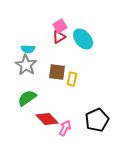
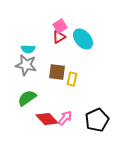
gray star: rotated 20 degrees counterclockwise
pink arrow: moved 10 px up; rotated 14 degrees clockwise
